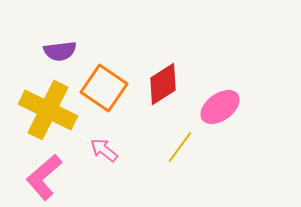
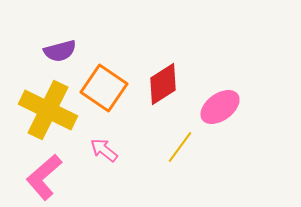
purple semicircle: rotated 8 degrees counterclockwise
